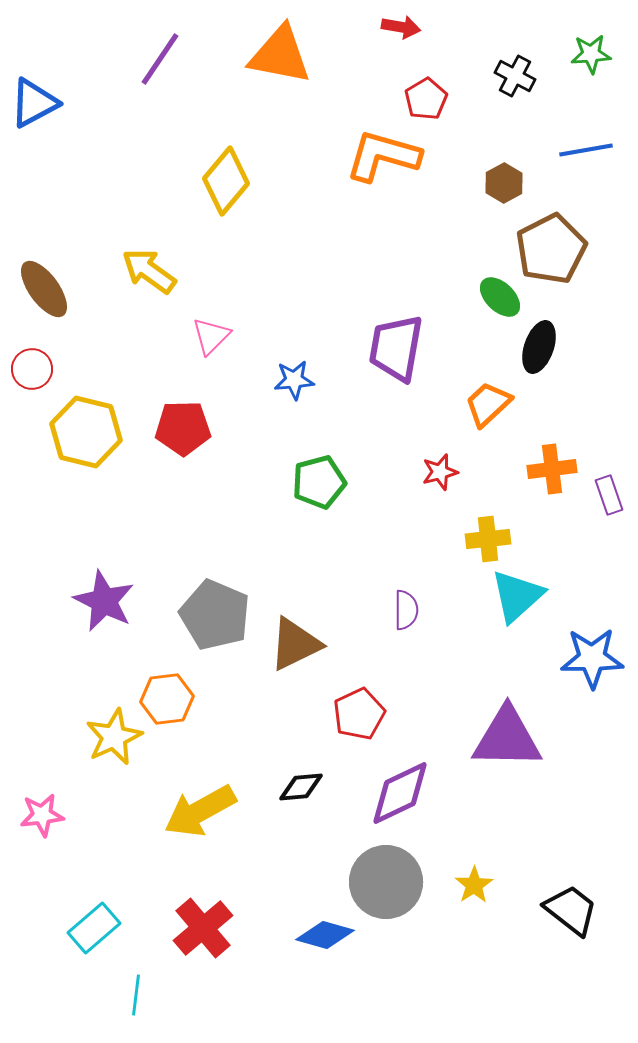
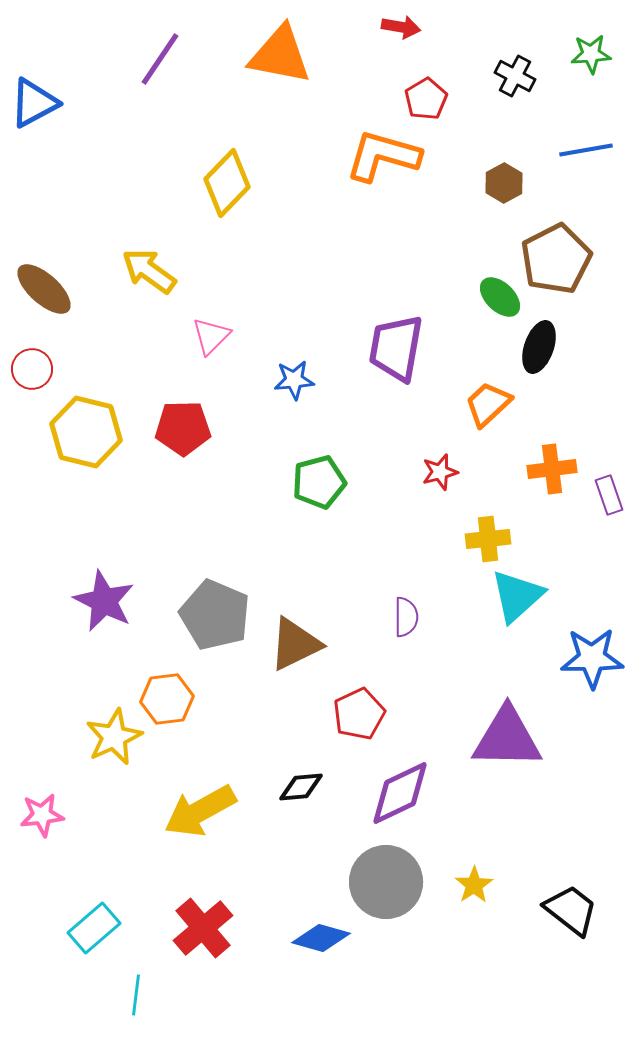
yellow diamond at (226, 181): moved 1 px right, 2 px down; rotated 4 degrees clockwise
brown pentagon at (551, 249): moved 5 px right, 10 px down
brown ellipse at (44, 289): rotated 12 degrees counterclockwise
purple semicircle at (406, 610): moved 7 px down
blue diamond at (325, 935): moved 4 px left, 3 px down
